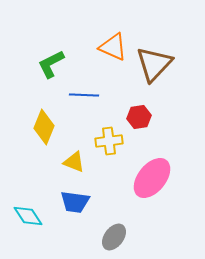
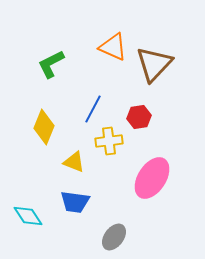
blue line: moved 9 px right, 14 px down; rotated 64 degrees counterclockwise
pink ellipse: rotated 6 degrees counterclockwise
